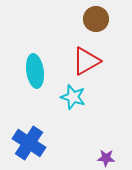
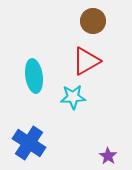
brown circle: moved 3 px left, 2 px down
cyan ellipse: moved 1 px left, 5 px down
cyan star: rotated 20 degrees counterclockwise
purple star: moved 2 px right, 2 px up; rotated 30 degrees clockwise
